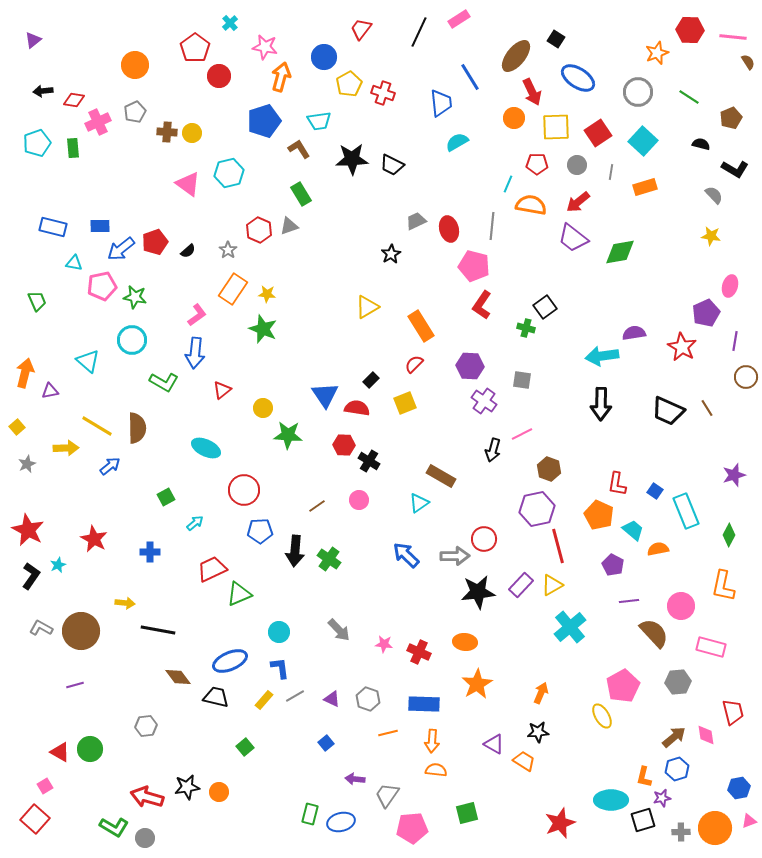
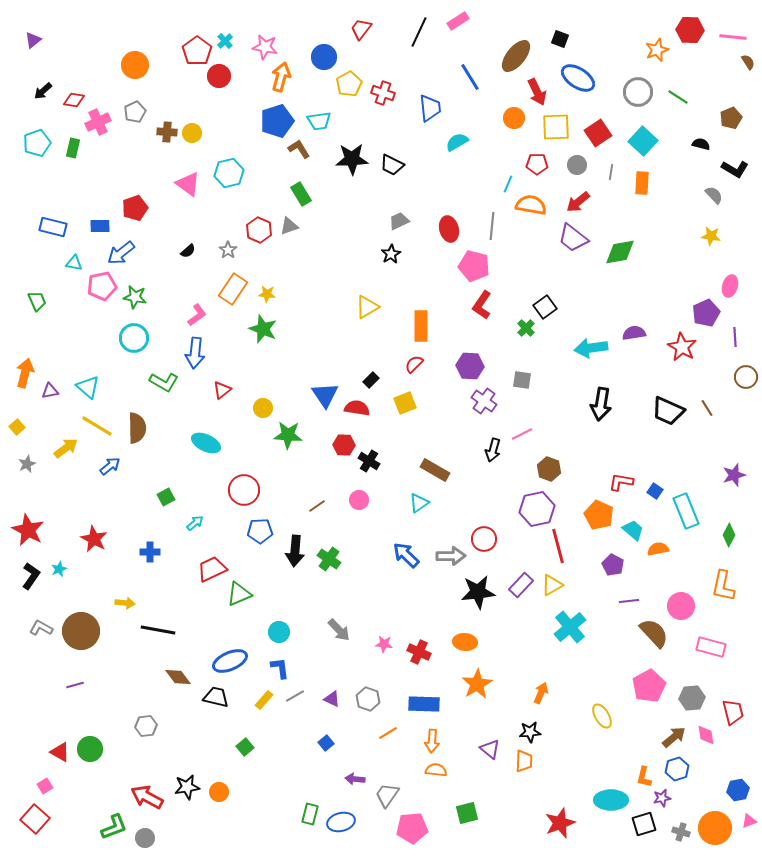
pink rectangle at (459, 19): moved 1 px left, 2 px down
cyan cross at (230, 23): moved 5 px left, 18 px down
black square at (556, 39): moved 4 px right; rotated 12 degrees counterclockwise
red pentagon at (195, 48): moved 2 px right, 3 px down
orange star at (657, 53): moved 3 px up
black arrow at (43, 91): rotated 36 degrees counterclockwise
red arrow at (532, 92): moved 5 px right
green line at (689, 97): moved 11 px left
blue trapezoid at (441, 103): moved 11 px left, 5 px down
blue pentagon at (264, 121): moved 13 px right
green rectangle at (73, 148): rotated 18 degrees clockwise
orange rectangle at (645, 187): moved 3 px left, 4 px up; rotated 70 degrees counterclockwise
gray trapezoid at (416, 221): moved 17 px left
red pentagon at (155, 242): moved 20 px left, 34 px up
blue arrow at (121, 249): moved 4 px down
orange rectangle at (421, 326): rotated 32 degrees clockwise
green cross at (526, 328): rotated 30 degrees clockwise
cyan circle at (132, 340): moved 2 px right, 2 px up
purple line at (735, 341): moved 4 px up; rotated 12 degrees counterclockwise
cyan arrow at (602, 356): moved 11 px left, 8 px up
cyan triangle at (88, 361): moved 26 px down
black arrow at (601, 404): rotated 8 degrees clockwise
yellow arrow at (66, 448): rotated 35 degrees counterclockwise
cyan ellipse at (206, 448): moved 5 px up
brown rectangle at (441, 476): moved 6 px left, 6 px up
red L-shape at (617, 484): moved 4 px right, 2 px up; rotated 90 degrees clockwise
gray arrow at (455, 556): moved 4 px left
cyan star at (58, 565): moved 1 px right, 4 px down
gray hexagon at (678, 682): moved 14 px right, 16 px down
pink pentagon at (623, 686): moved 26 px right
black star at (538, 732): moved 8 px left
orange line at (388, 733): rotated 18 degrees counterclockwise
purple triangle at (494, 744): moved 4 px left, 5 px down; rotated 10 degrees clockwise
orange trapezoid at (524, 761): rotated 60 degrees clockwise
blue hexagon at (739, 788): moved 1 px left, 2 px down
red arrow at (147, 797): rotated 12 degrees clockwise
black square at (643, 820): moved 1 px right, 4 px down
green L-shape at (114, 827): rotated 52 degrees counterclockwise
gray cross at (681, 832): rotated 18 degrees clockwise
